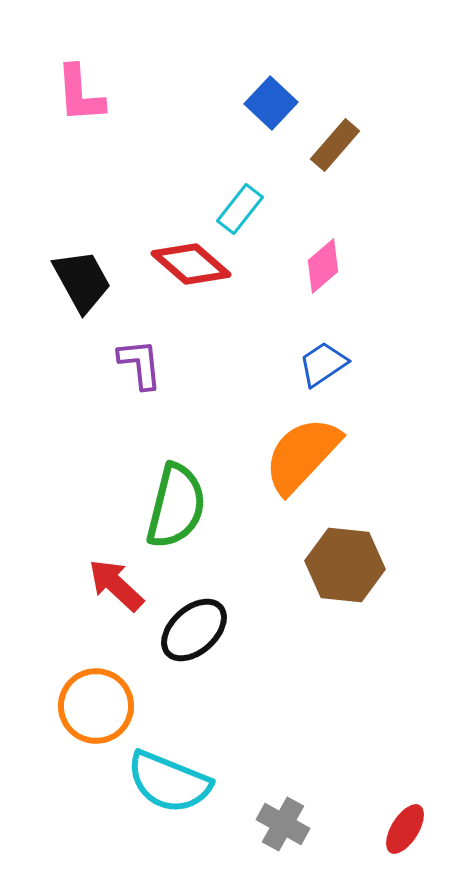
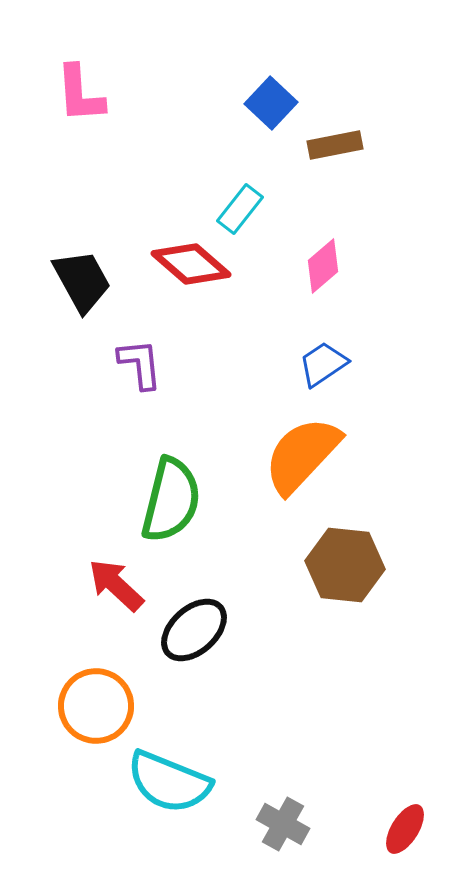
brown rectangle: rotated 38 degrees clockwise
green semicircle: moved 5 px left, 6 px up
